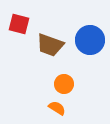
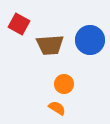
red square: rotated 15 degrees clockwise
brown trapezoid: rotated 24 degrees counterclockwise
